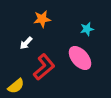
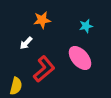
orange star: moved 1 px down
cyan star: moved 1 px left, 3 px up
red L-shape: moved 2 px down
yellow semicircle: rotated 36 degrees counterclockwise
